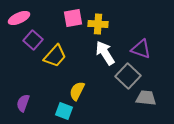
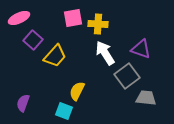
gray square: moved 1 px left; rotated 10 degrees clockwise
